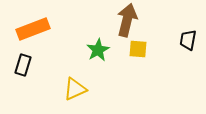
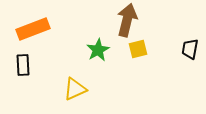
black trapezoid: moved 2 px right, 9 px down
yellow square: rotated 18 degrees counterclockwise
black rectangle: rotated 20 degrees counterclockwise
